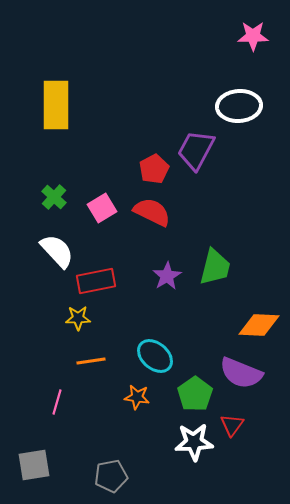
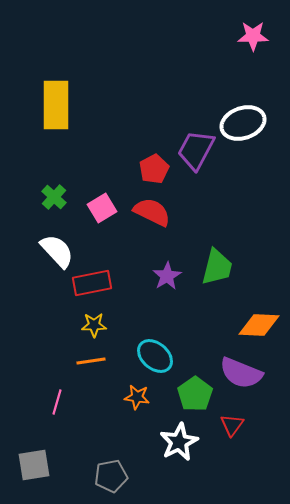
white ellipse: moved 4 px right, 17 px down; rotated 15 degrees counterclockwise
green trapezoid: moved 2 px right
red rectangle: moved 4 px left, 2 px down
yellow star: moved 16 px right, 7 px down
white star: moved 15 px left; rotated 24 degrees counterclockwise
